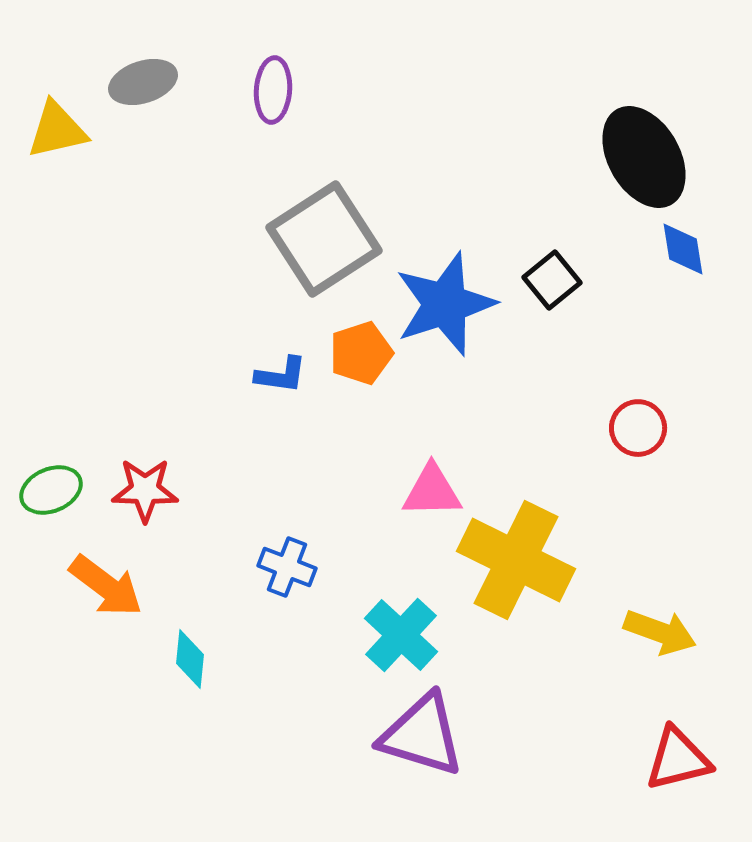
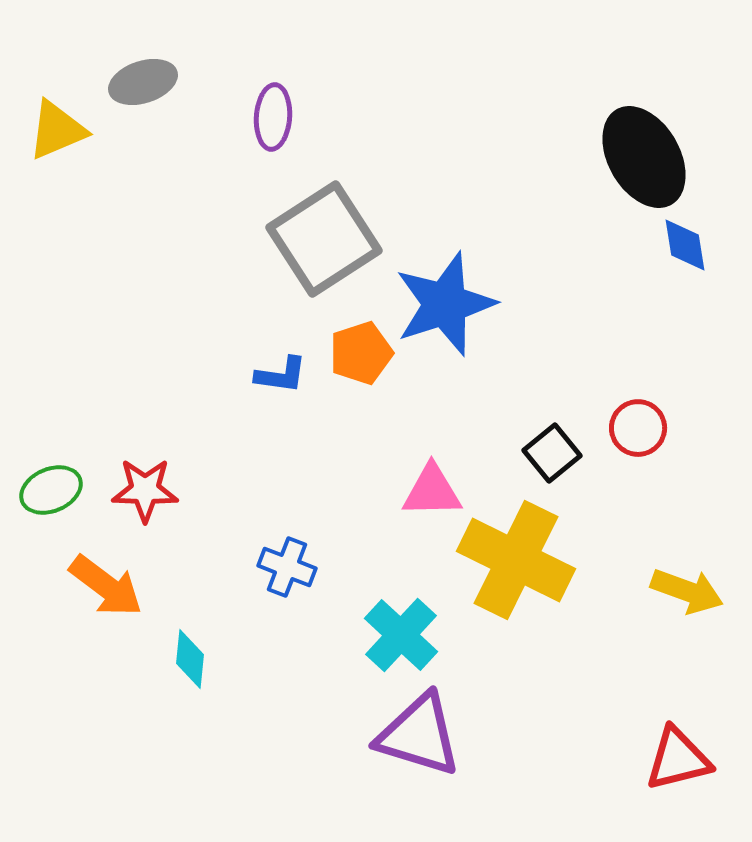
purple ellipse: moved 27 px down
yellow triangle: rotated 10 degrees counterclockwise
blue diamond: moved 2 px right, 4 px up
black square: moved 173 px down
yellow arrow: moved 27 px right, 41 px up
purple triangle: moved 3 px left
